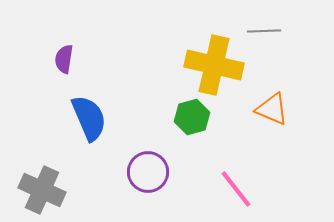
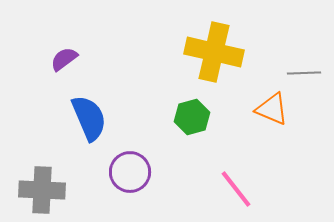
gray line: moved 40 px right, 42 px down
purple semicircle: rotated 44 degrees clockwise
yellow cross: moved 13 px up
purple circle: moved 18 px left
gray cross: rotated 21 degrees counterclockwise
